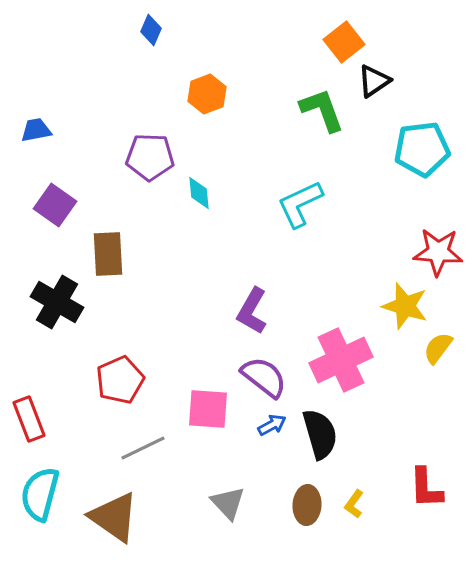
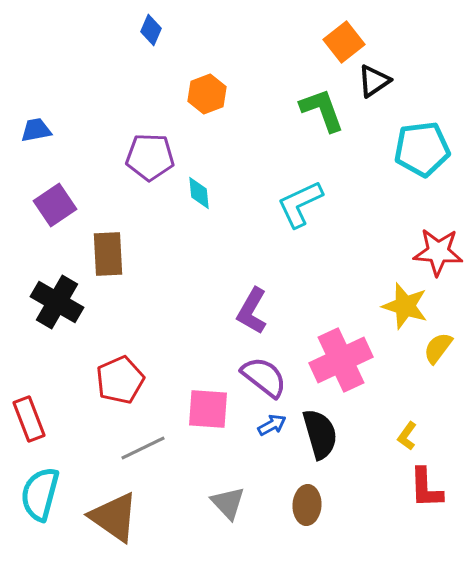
purple square: rotated 21 degrees clockwise
yellow L-shape: moved 53 px right, 68 px up
